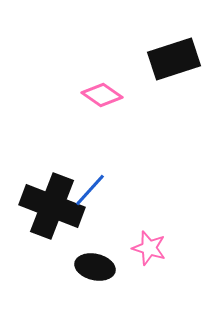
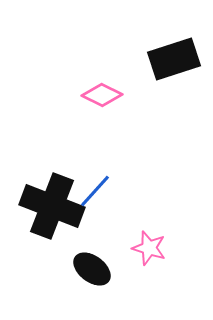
pink diamond: rotated 9 degrees counterclockwise
blue line: moved 5 px right, 1 px down
black ellipse: moved 3 px left, 2 px down; rotated 24 degrees clockwise
